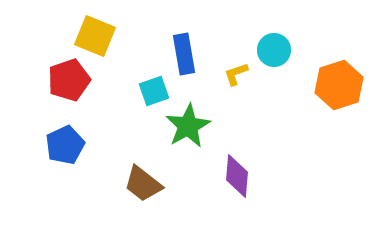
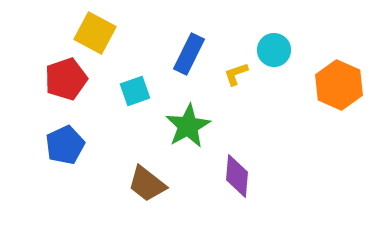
yellow square: moved 3 px up; rotated 6 degrees clockwise
blue rectangle: moved 5 px right; rotated 36 degrees clockwise
red pentagon: moved 3 px left, 1 px up
orange hexagon: rotated 18 degrees counterclockwise
cyan square: moved 19 px left
brown trapezoid: moved 4 px right
